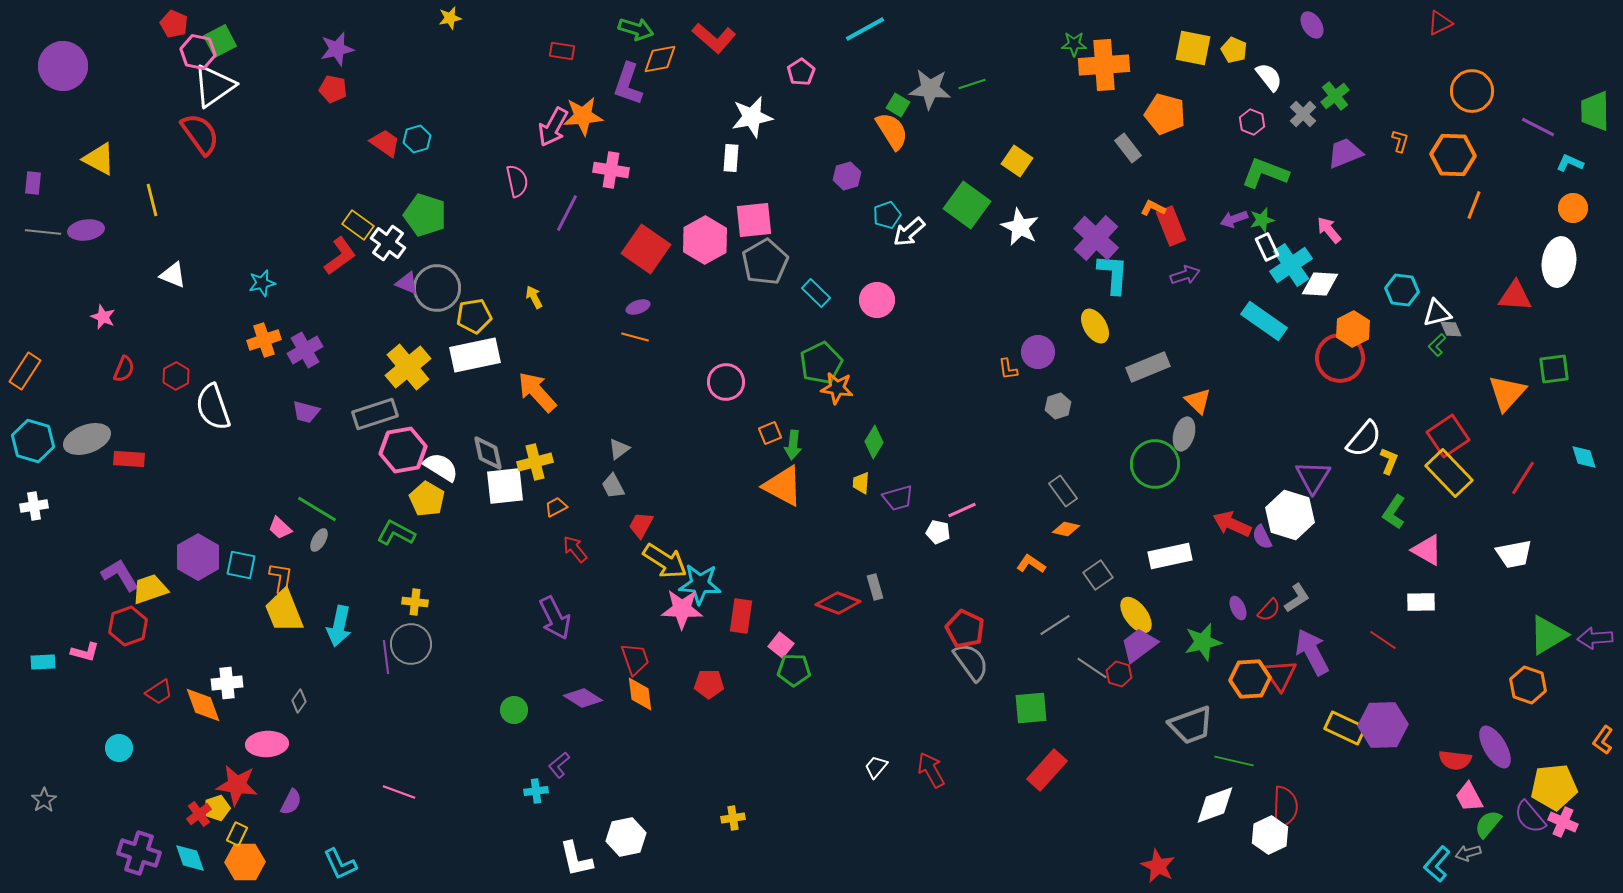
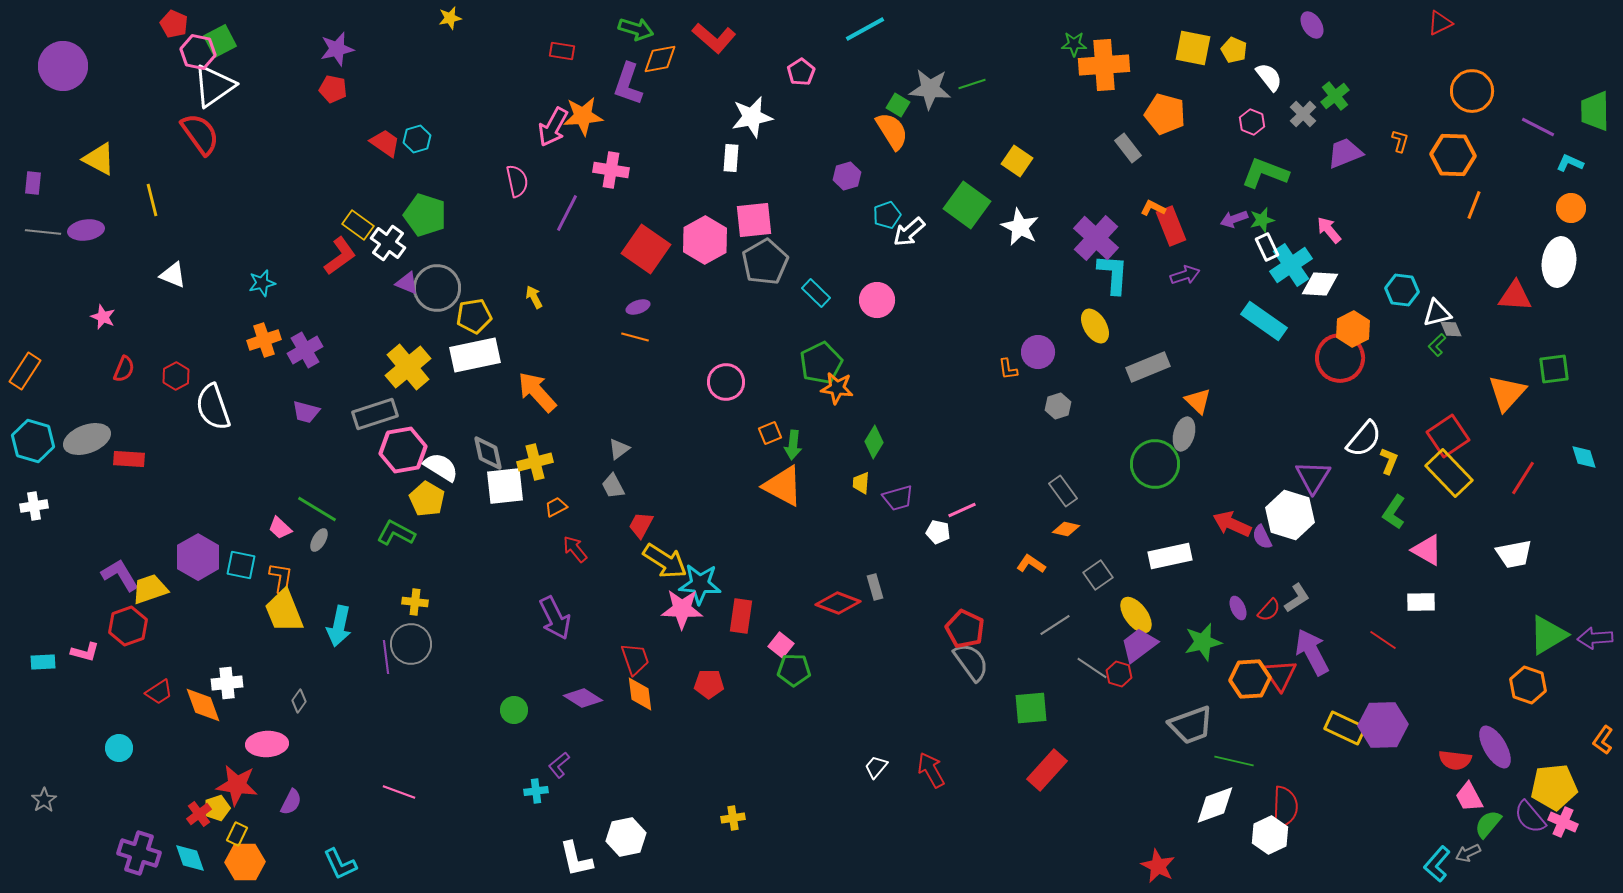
orange circle at (1573, 208): moved 2 px left
gray arrow at (1468, 853): rotated 10 degrees counterclockwise
